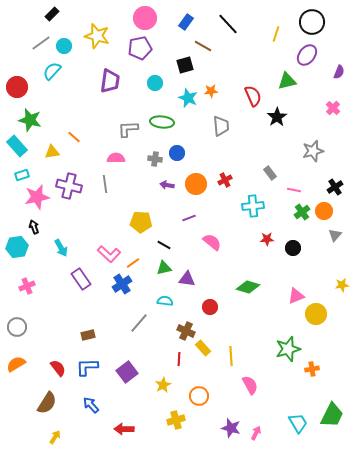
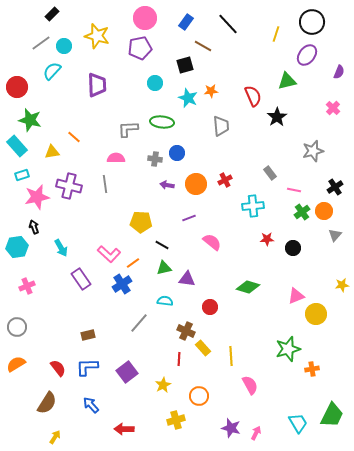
purple trapezoid at (110, 81): moved 13 px left, 4 px down; rotated 10 degrees counterclockwise
black line at (164, 245): moved 2 px left
